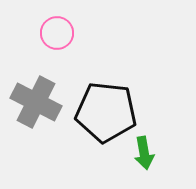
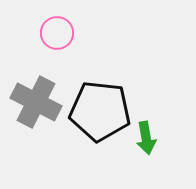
black pentagon: moved 6 px left, 1 px up
green arrow: moved 2 px right, 15 px up
